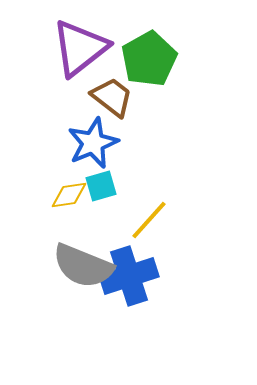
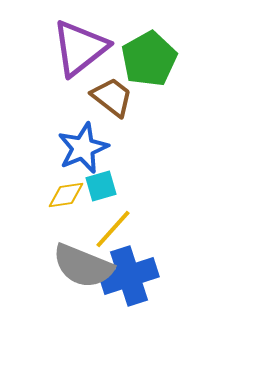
blue star: moved 10 px left, 5 px down
yellow diamond: moved 3 px left
yellow line: moved 36 px left, 9 px down
